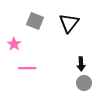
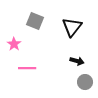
black triangle: moved 3 px right, 4 px down
black arrow: moved 4 px left, 3 px up; rotated 72 degrees counterclockwise
gray circle: moved 1 px right, 1 px up
